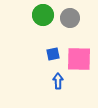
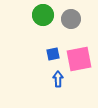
gray circle: moved 1 px right, 1 px down
pink square: rotated 12 degrees counterclockwise
blue arrow: moved 2 px up
